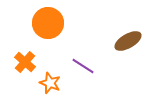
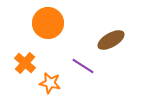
brown ellipse: moved 17 px left, 1 px up
orange cross: moved 1 px down
orange star: rotated 10 degrees counterclockwise
